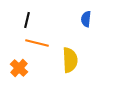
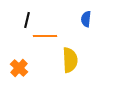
orange line: moved 8 px right, 7 px up; rotated 15 degrees counterclockwise
